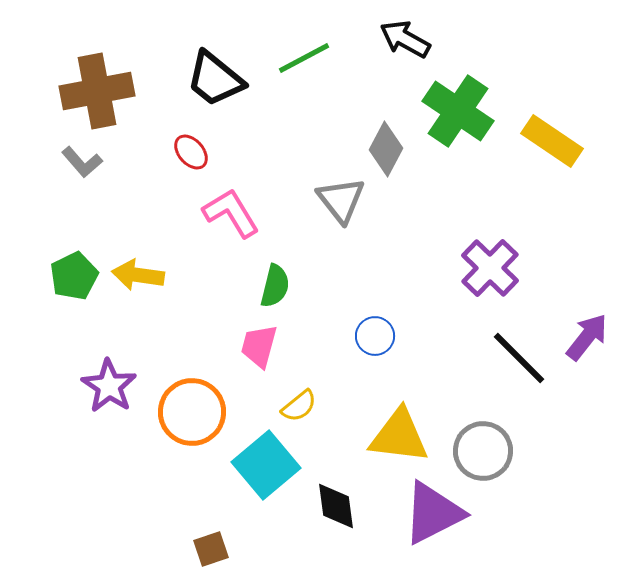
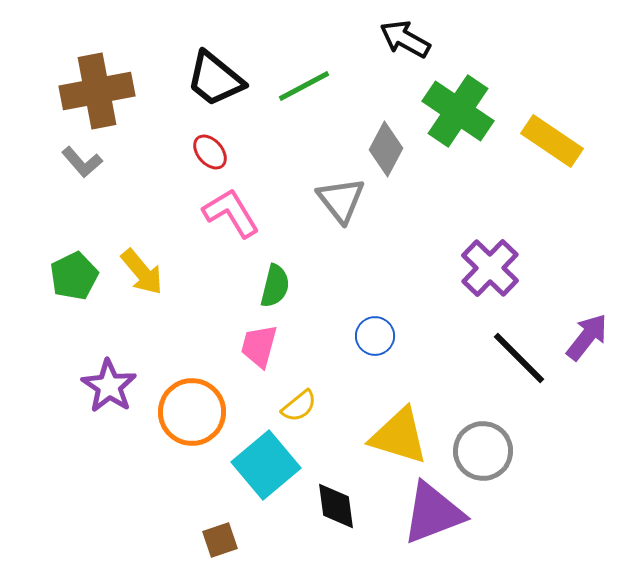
green line: moved 28 px down
red ellipse: moved 19 px right
yellow arrow: moved 4 px right, 3 px up; rotated 138 degrees counterclockwise
yellow triangle: rotated 10 degrees clockwise
purple triangle: rotated 6 degrees clockwise
brown square: moved 9 px right, 9 px up
